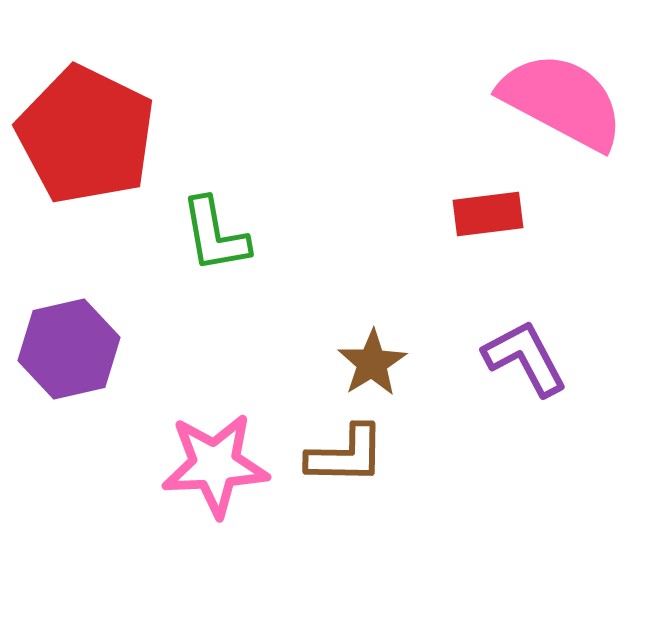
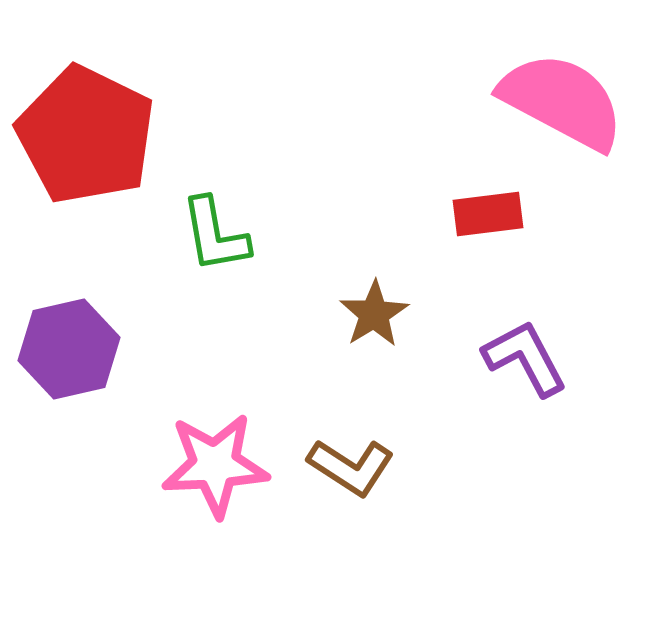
brown star: moved 2 px right, 49 px up
brown L-shape: moved 5 px right, 12 px down; rotated 32 degrees clockwise
